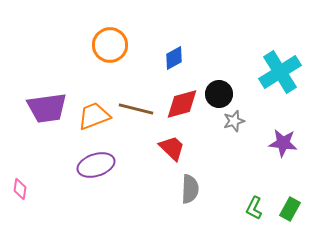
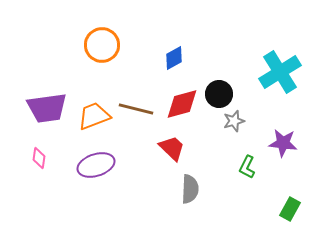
orange circle: moved 8 px left
pink diamond: moved 19 px right, 31 px up
green L-shape: moved 7 px left, 41 px up
